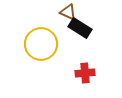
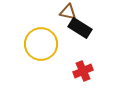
brown triangle: rotated 12 degrees counterclockwise
red cross: moved 2 px left, 2 px up; rotated 18 degrees counterclockwise
